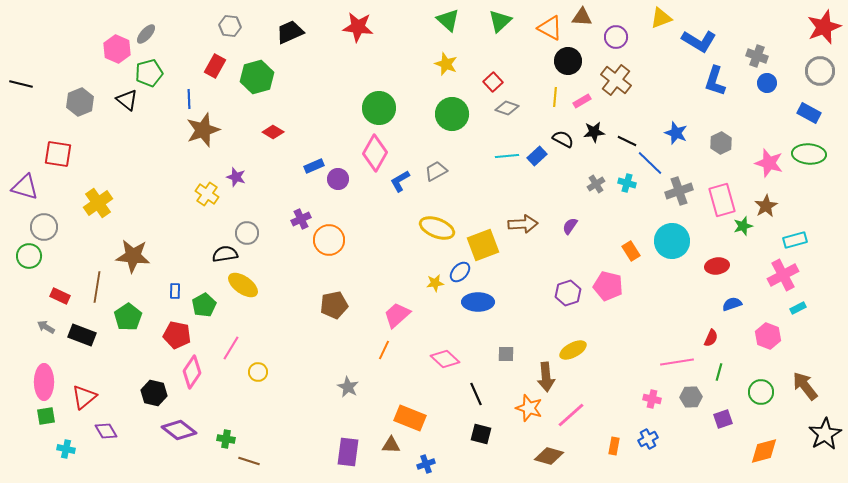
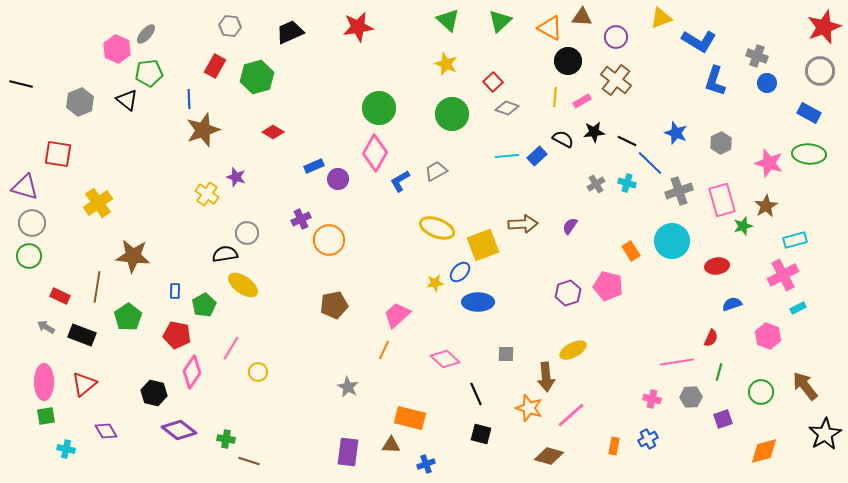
red star at (358, 27): rotated 16 degrees counterclockwise
green pentagon at (149, 73): rotated 8 degrees clockwise
gray circle at (44, 227): moved 12 px left, 4 px up
red triangle at (84, 397): moved 13 px up
orange rectangle at (410, 418): rotated 8 degrees counterclockwise
